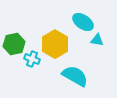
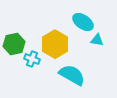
cyan semicircle: moved 3 px left, 1 px up
